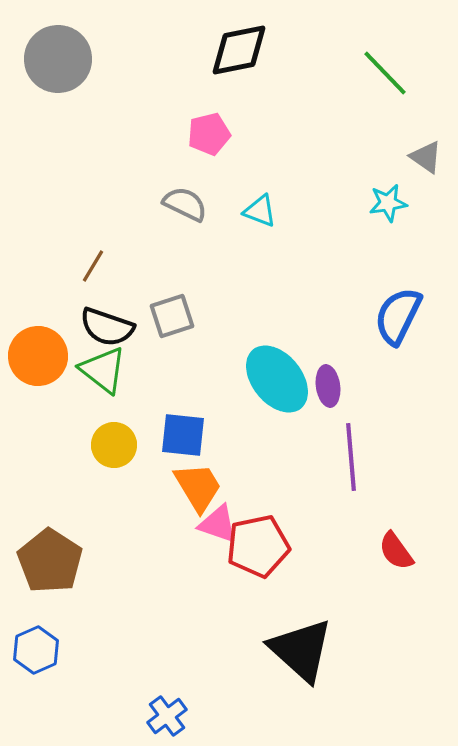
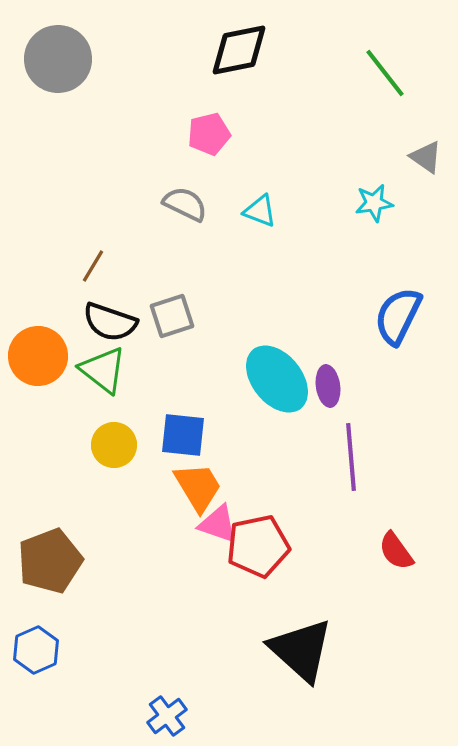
green line: rotated 6 degrees clockwise
cyan star: moved 14 px left
black semicircle: moved 3 px right, 5 px up
brown pentagon: rotated 18 degrees clockwise
